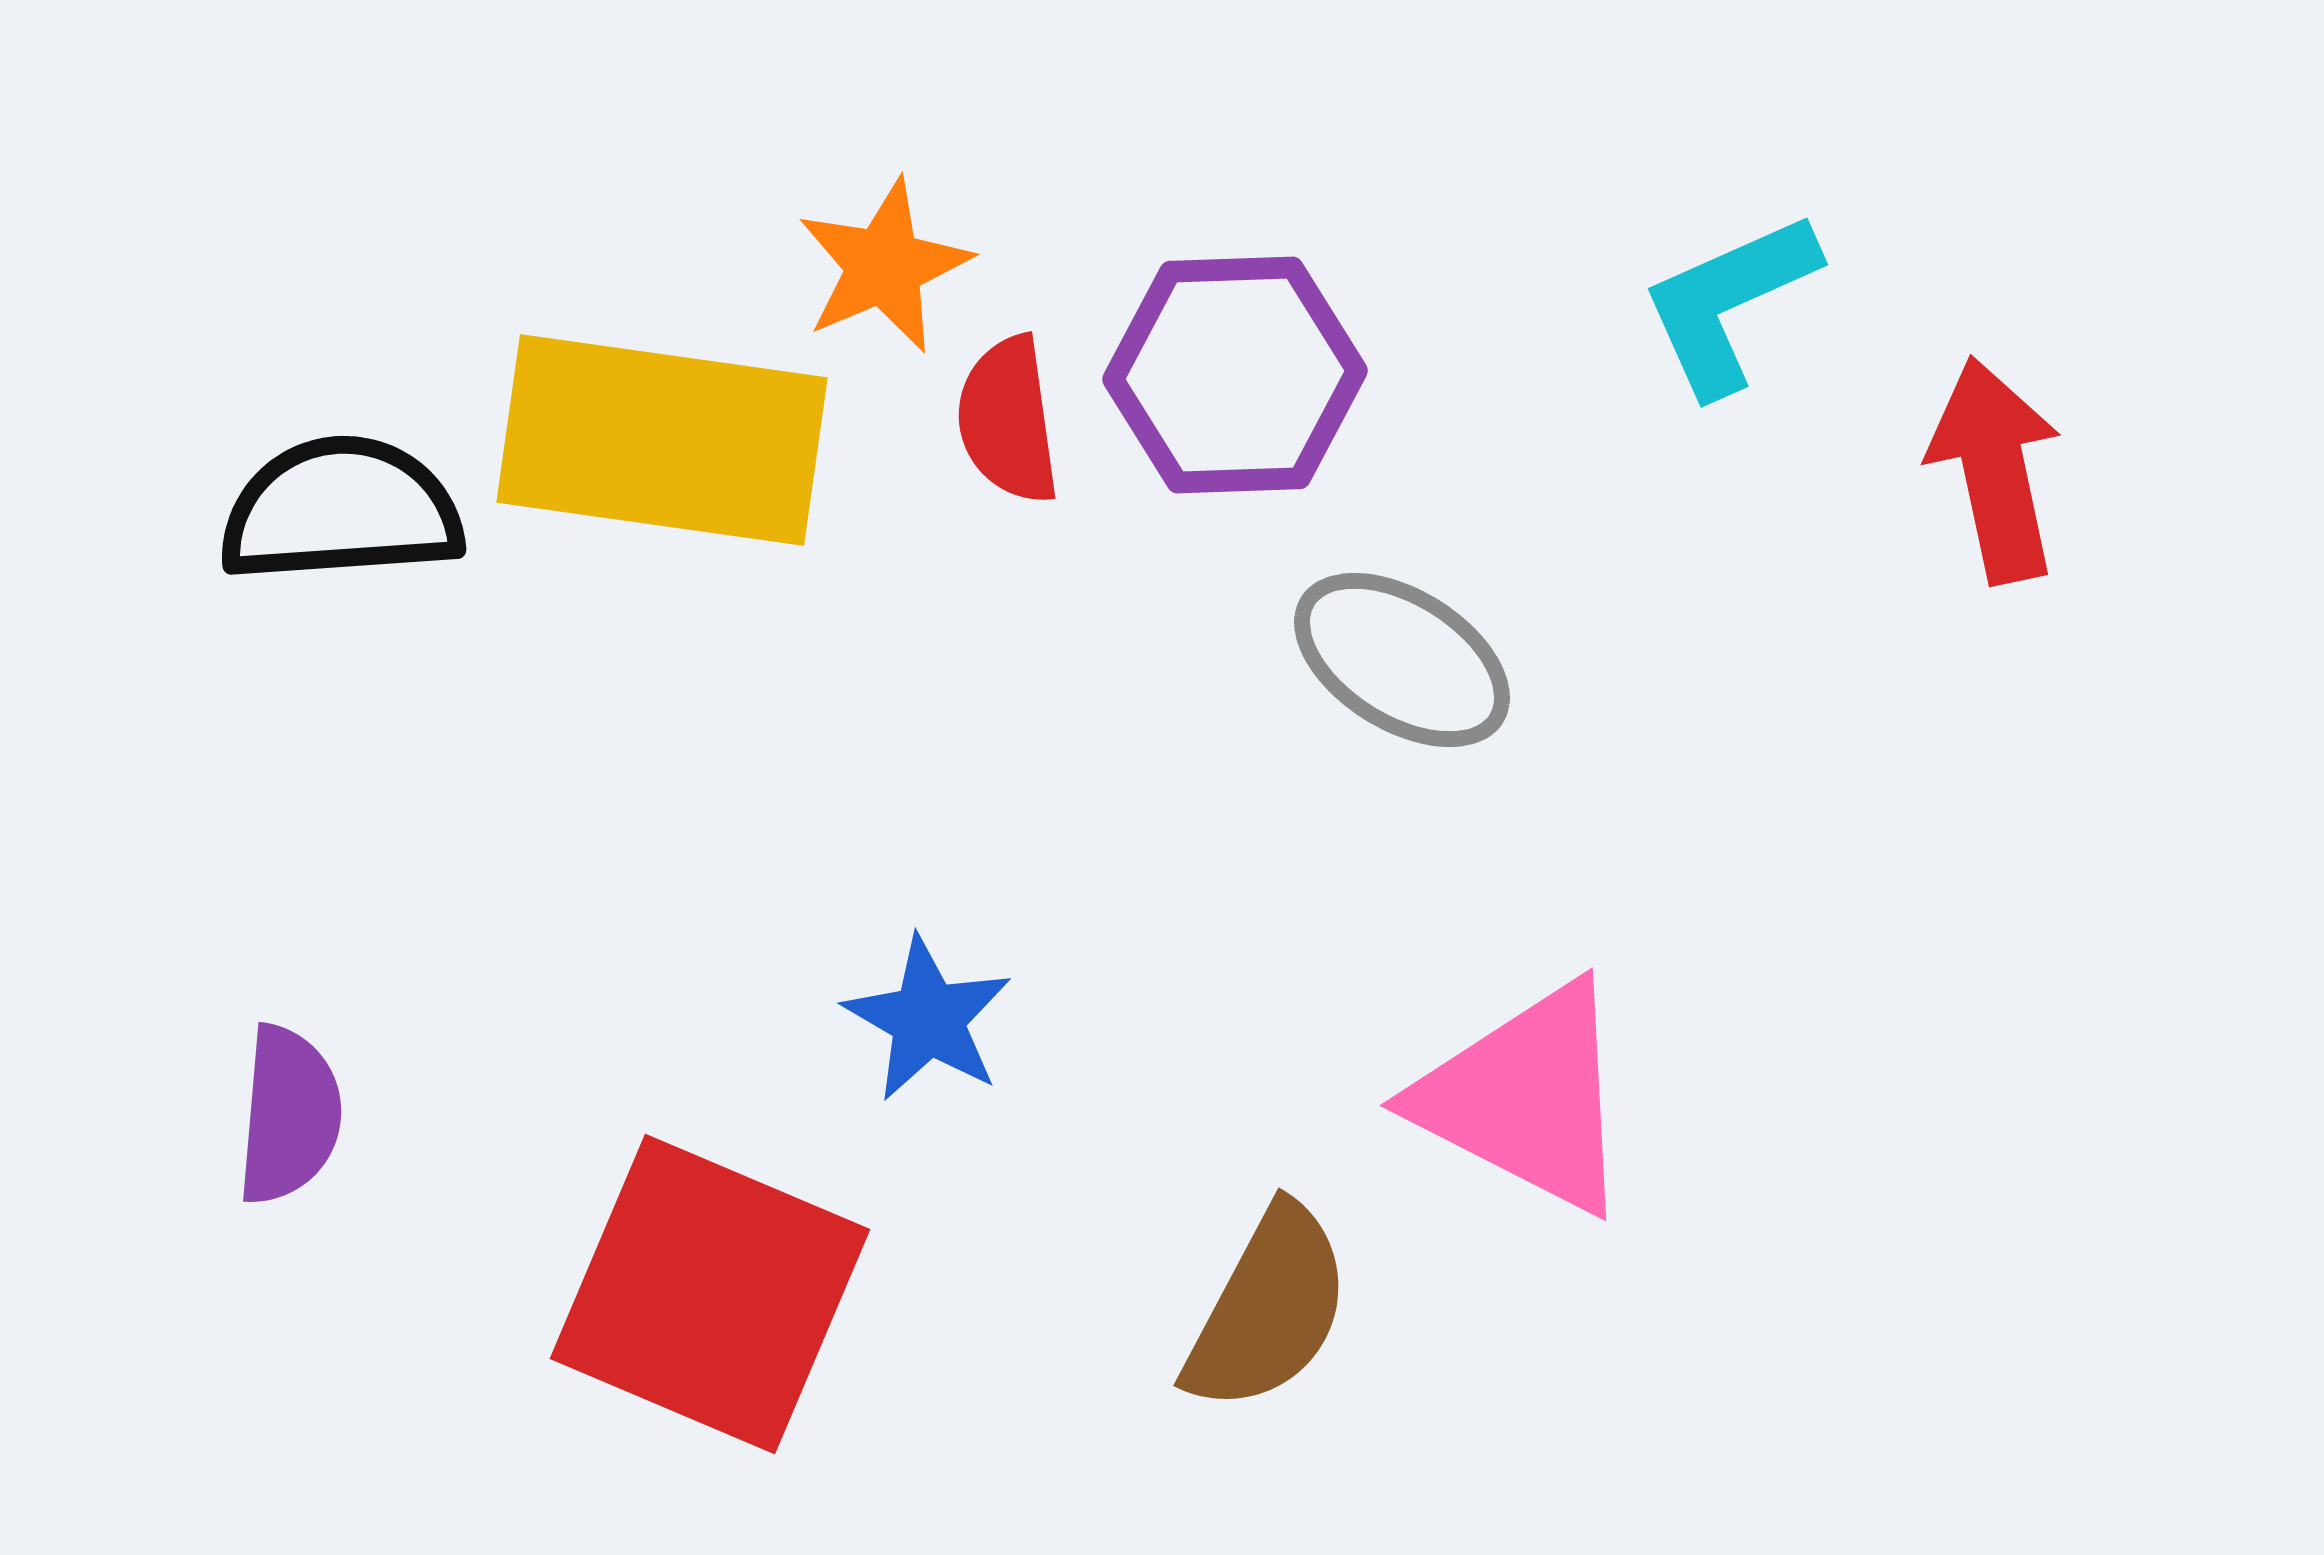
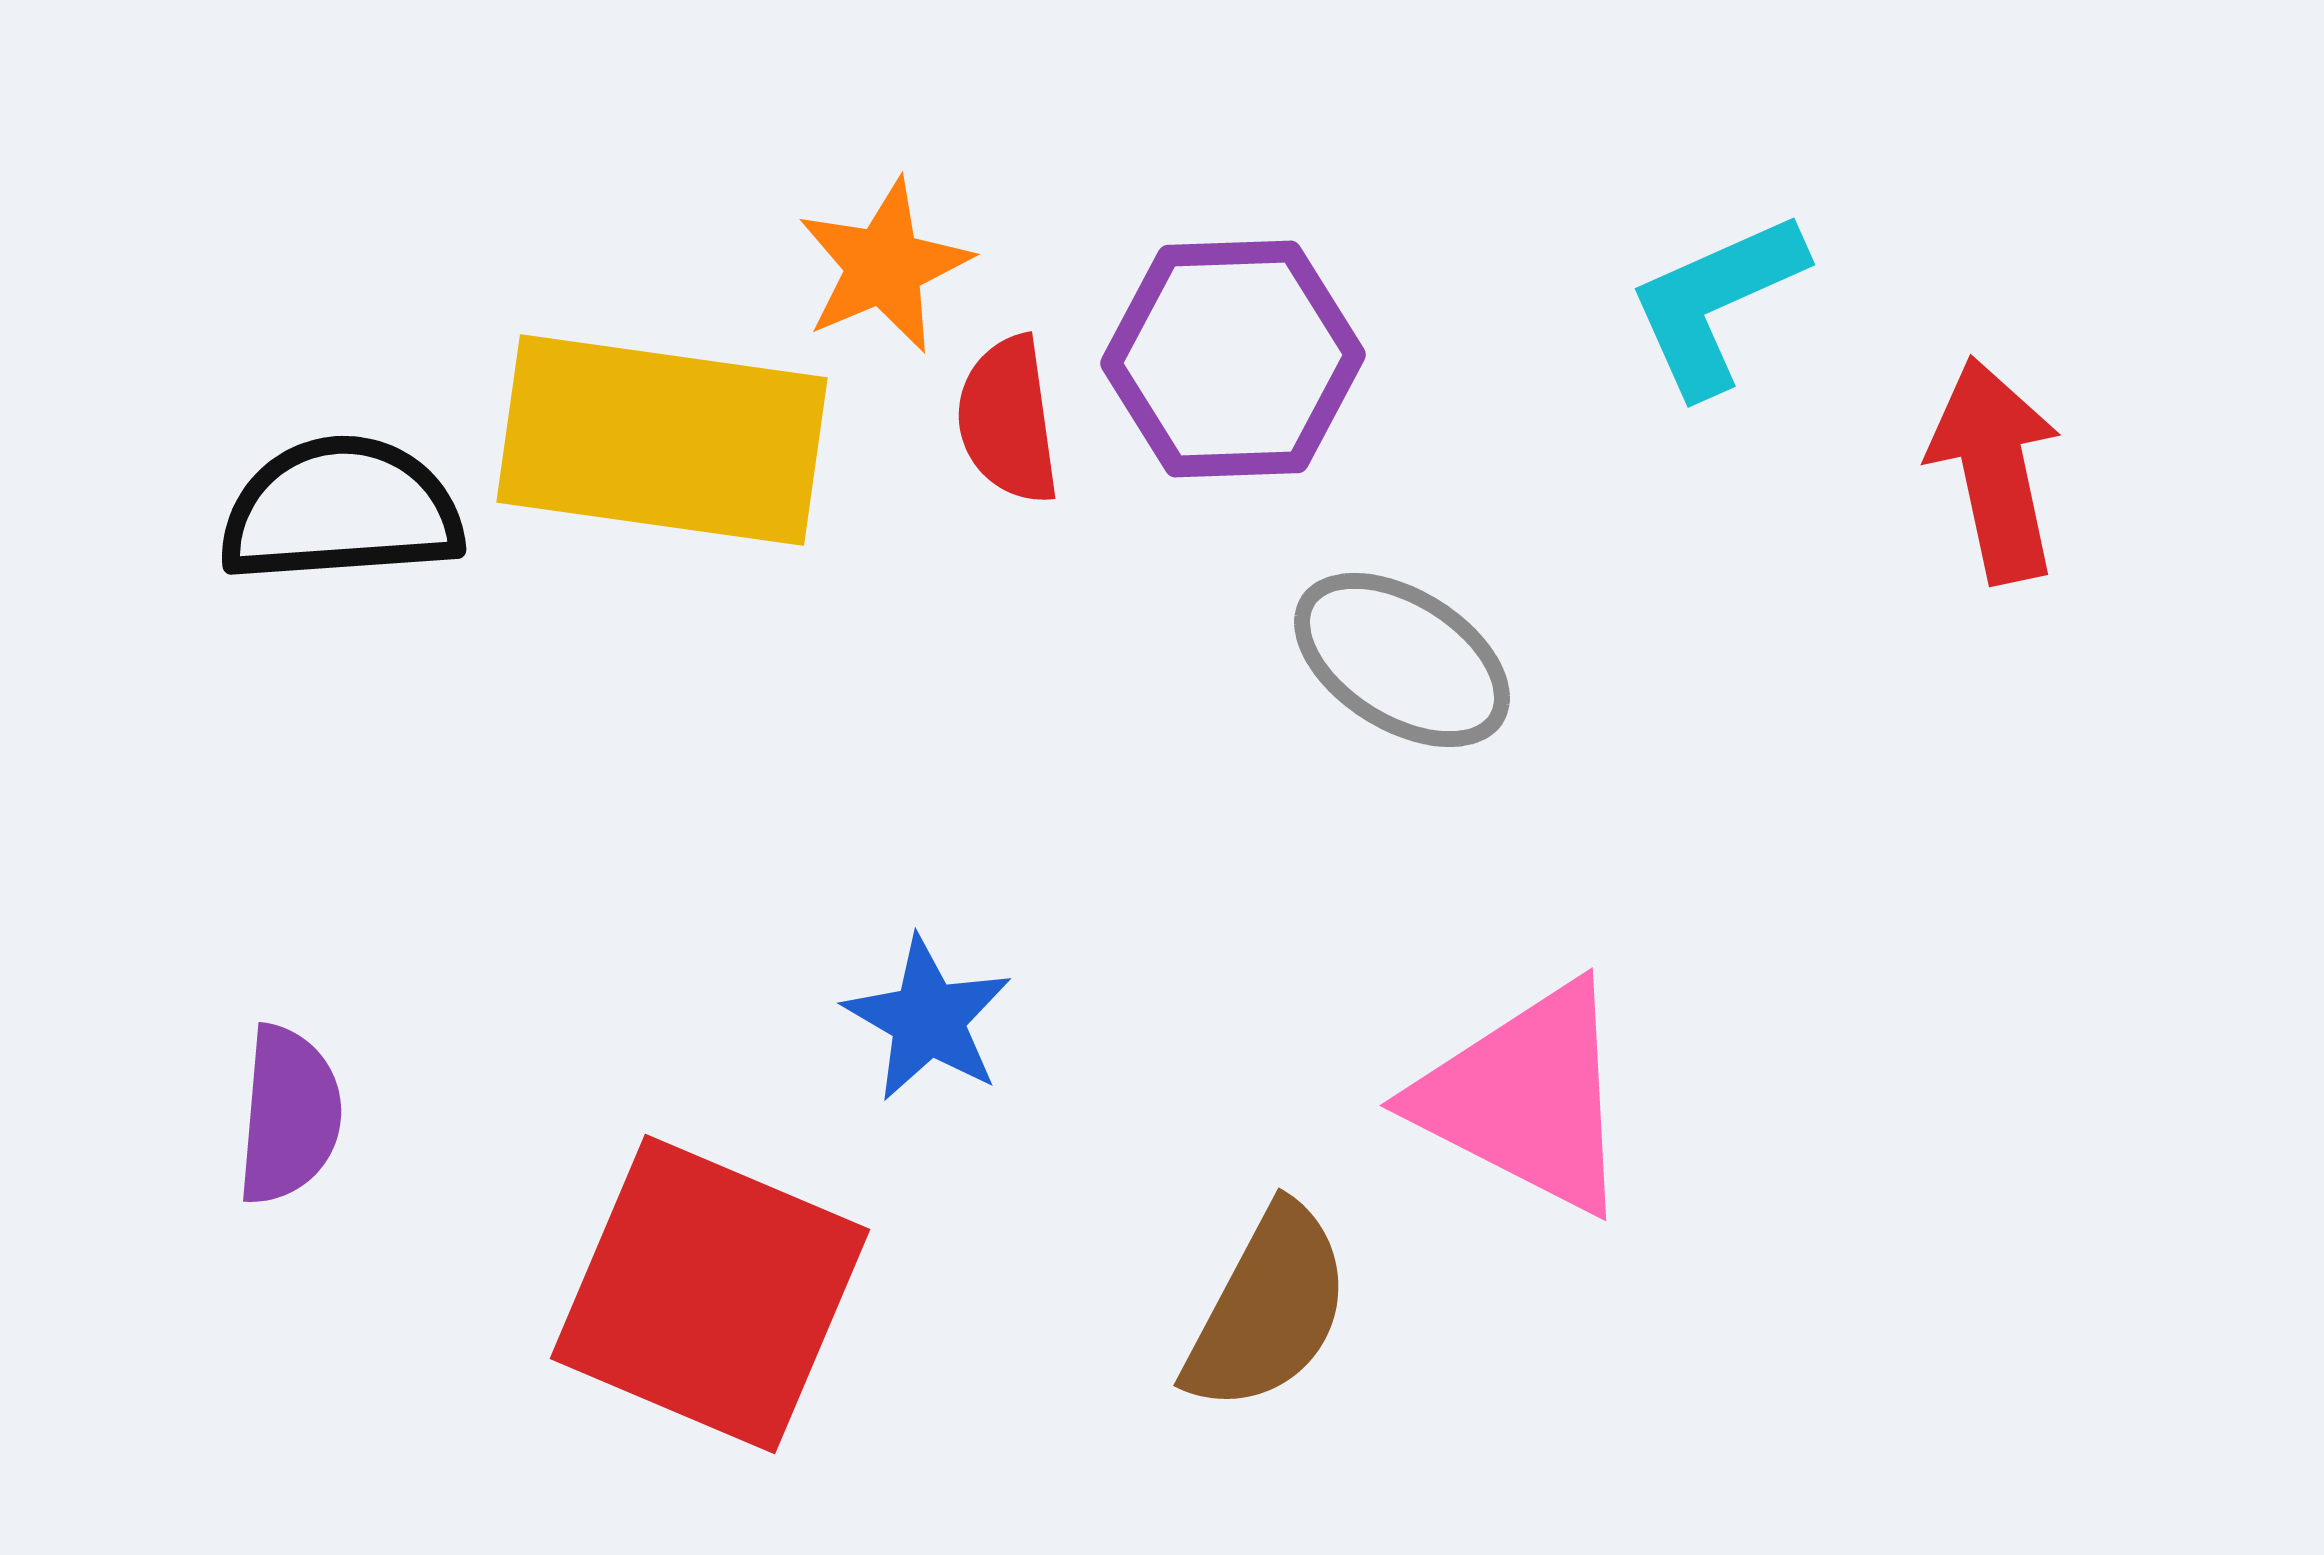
cyan L-shape: moved 13 px left
purple hexagon: moved 2 px left, 16 px up
